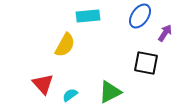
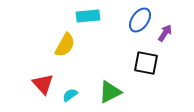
blue ellipse: moved 4 px down
